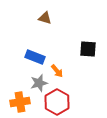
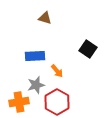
black square: rotated 30 degrees clockwise
blue rectangle: moved 1 px up; rotated 24 degrees counterclockwise
gray star: moved 3 px left, 2 px down
orange cross: moved 1 px left
